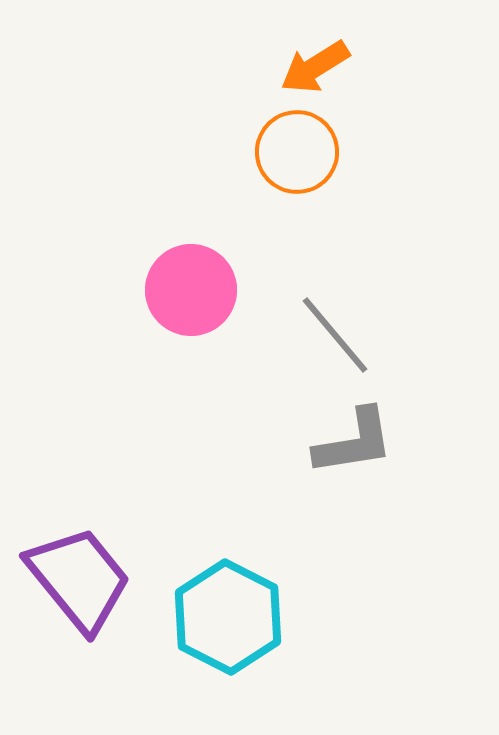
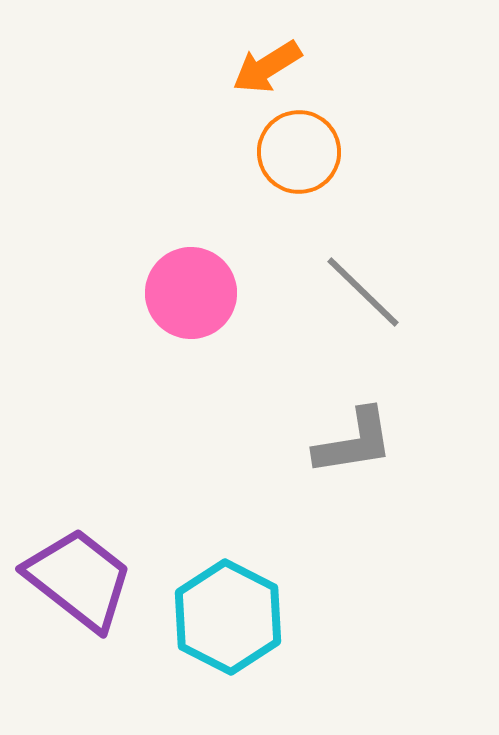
orange arrow: moved 48 px left
orange circle: moved 2 px right
pink circle: moved 3 px down
gray line: moved 28 px right, 43 px up; rotated 6 degrees counterclockwise
purple trapezoid: rotated 13 degrees counterclockwise
